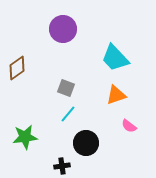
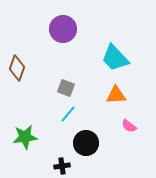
brown diamond: rotated 35 degrees counterclockwise
orange triangle: rotated 15 degrees clockwise
